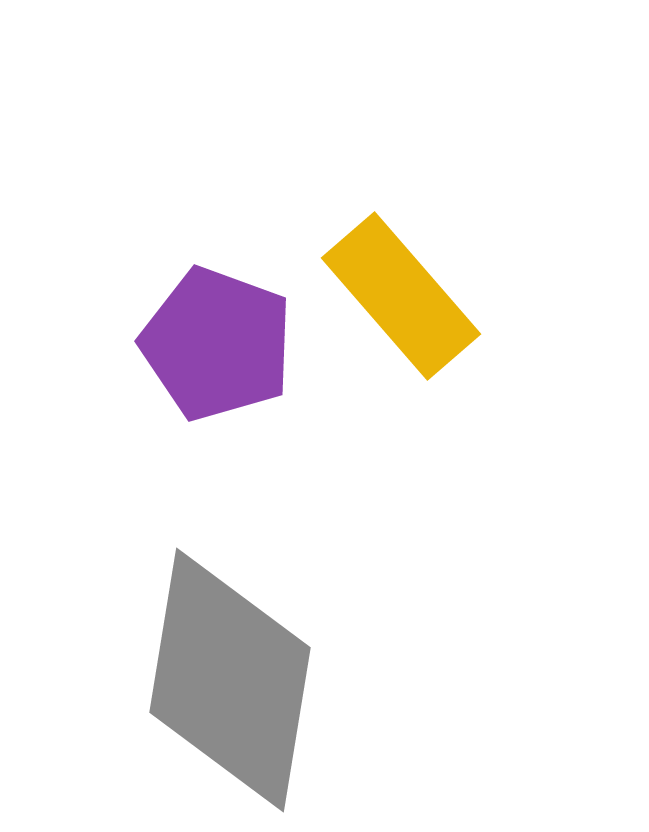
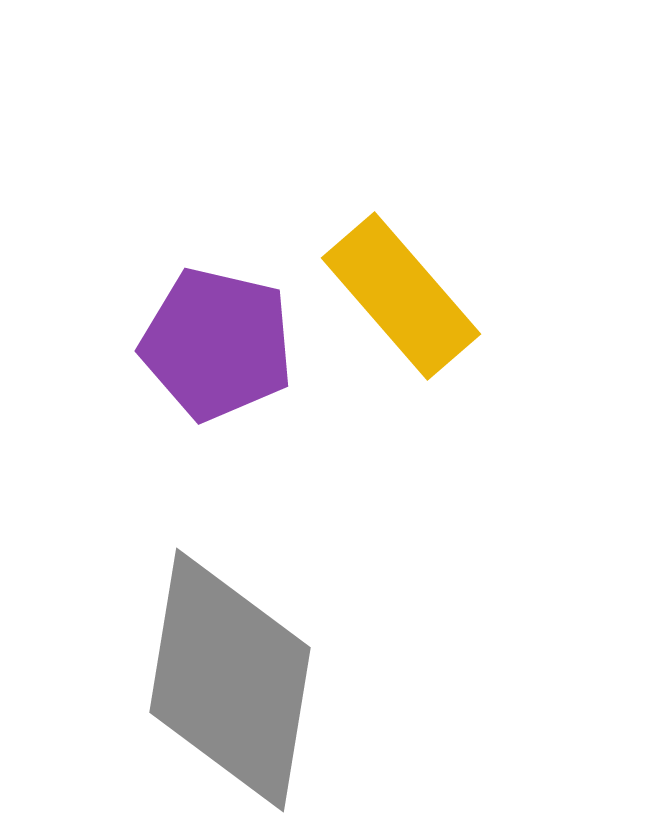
purple pentagon: rotated 7 degrees counterclockwise
